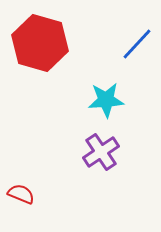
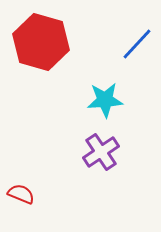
red hexagon: moved 1 px right, 1 px up
cyan star: moved 1 px left
